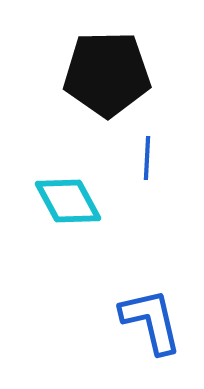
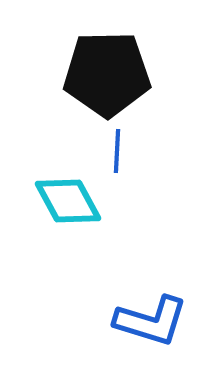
blue line: moved 30 px left, 7 px up
blue L-shape: rotated 120 degrees clockwise
